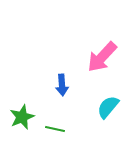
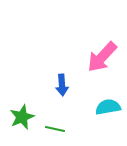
cyan semicircle: rotated 40 degrees clockwise
